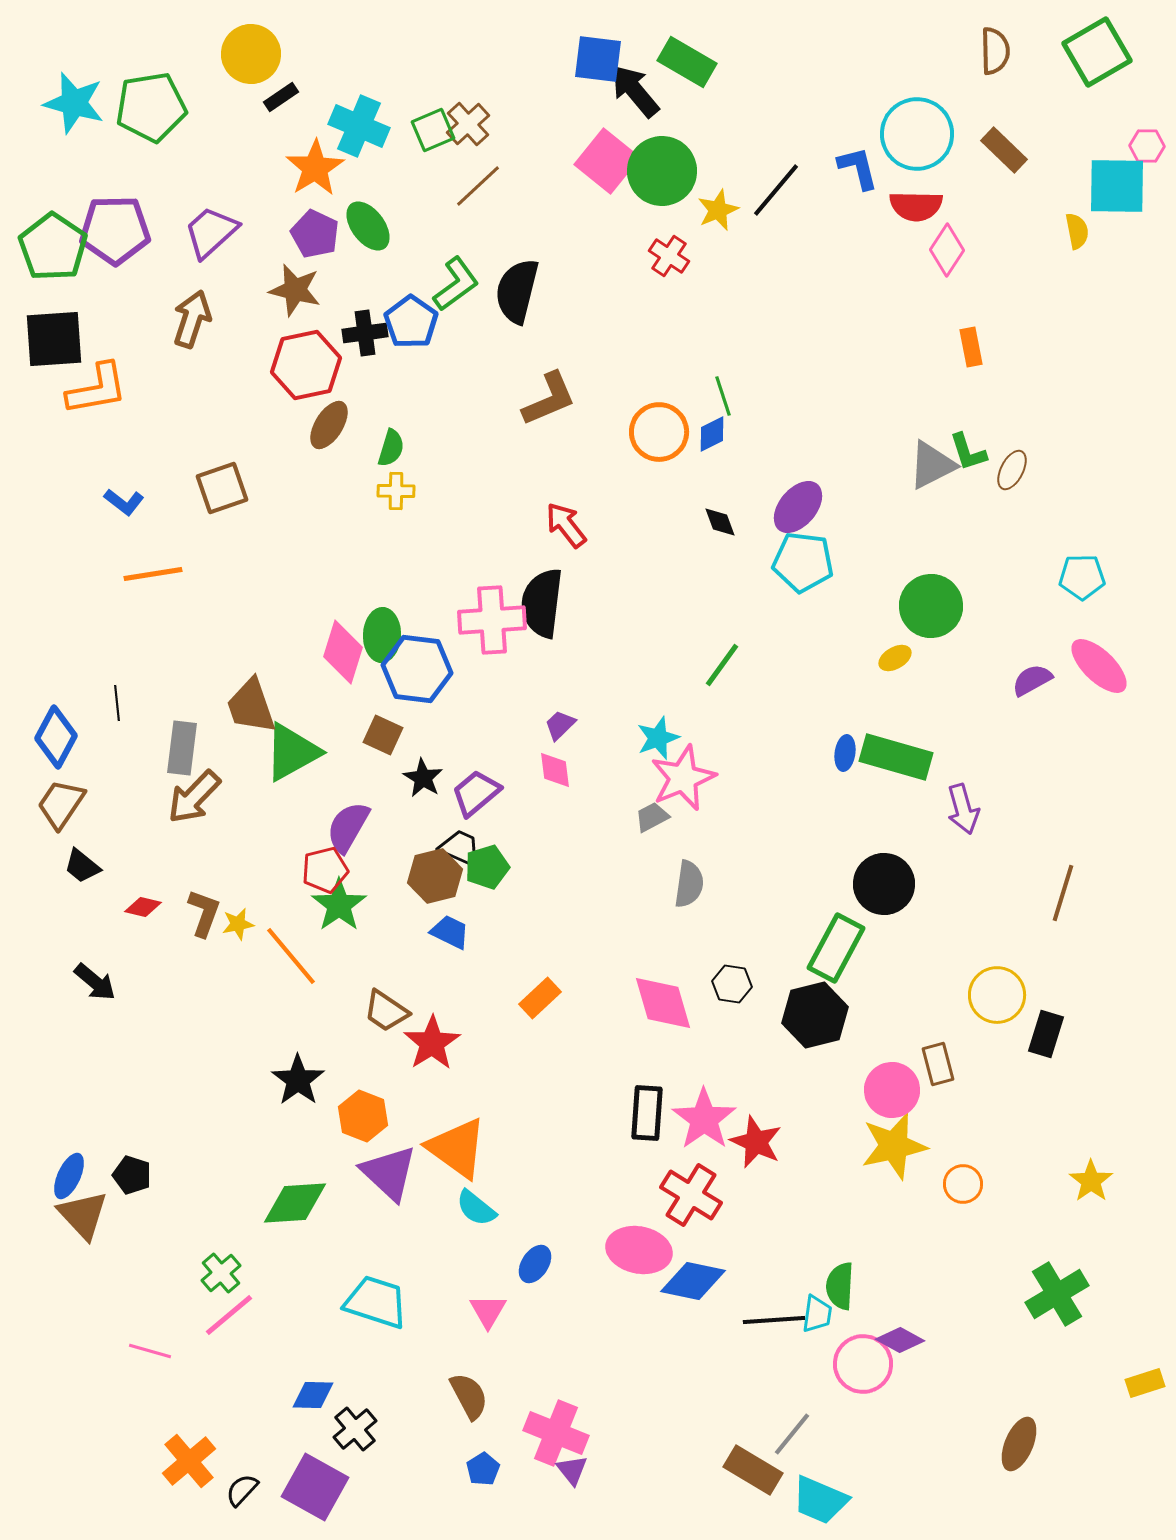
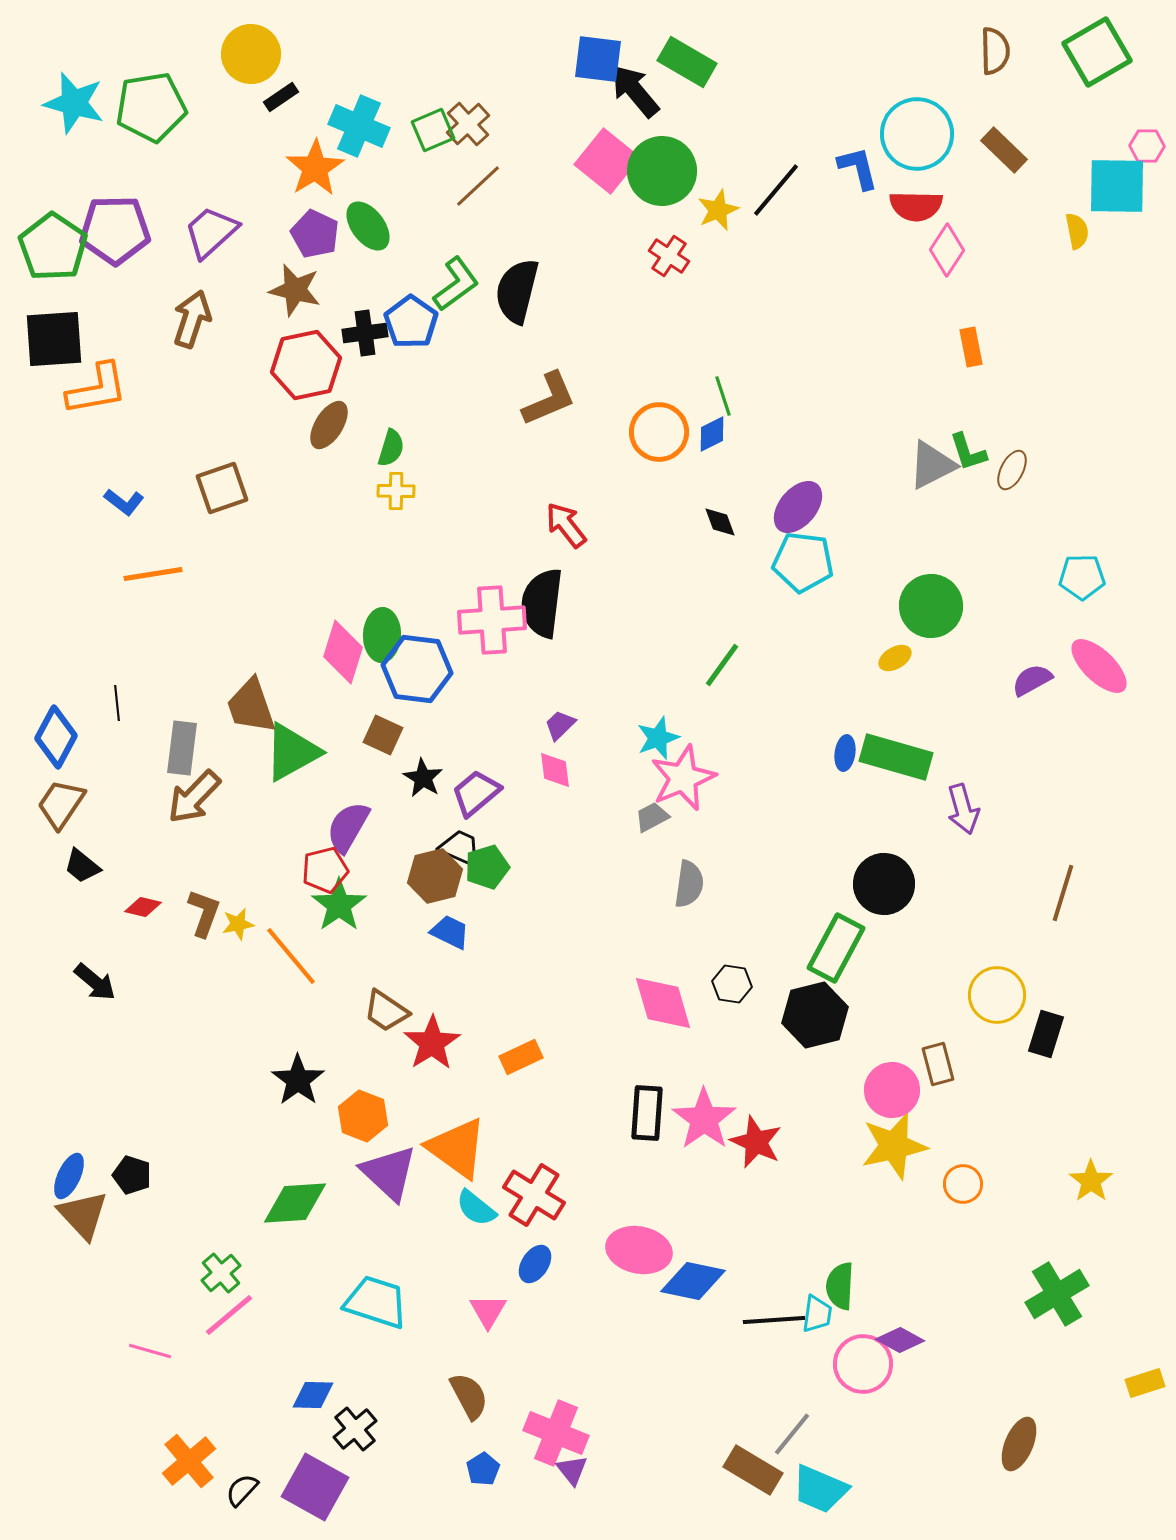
orange rectangle at (540, 998): moved 19 px left, 59 px down; rotated 18 degrees clockwise
red cross at (691, 1195): moved 157 px left
cyan trapezoid at (820, 1500): moved 11 px up
